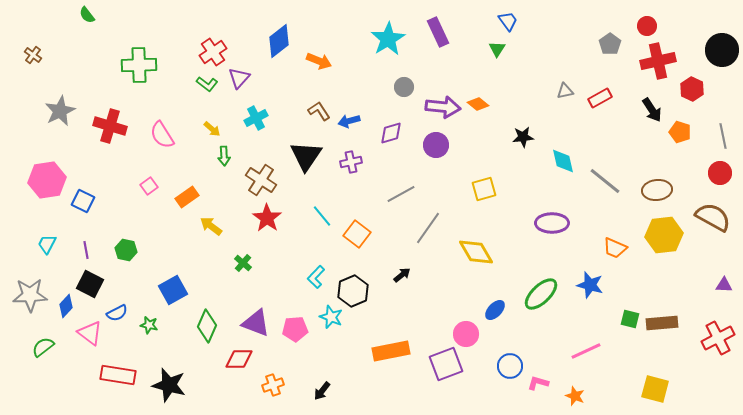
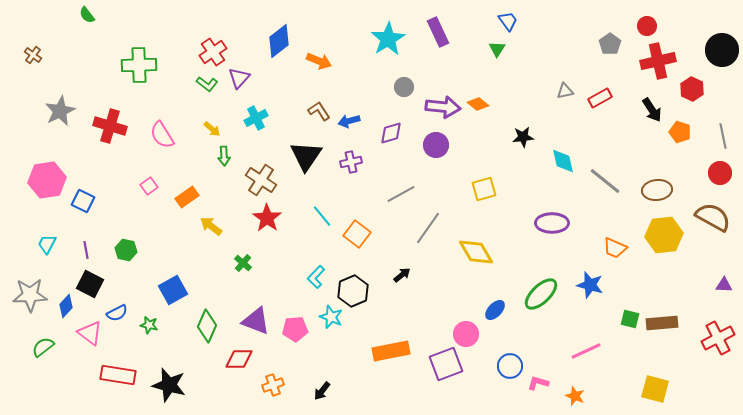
purple triangle at (256, 323): moved 2 px up
